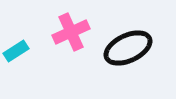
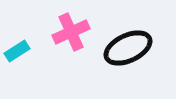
cyan rectangle: moved 1 px right
